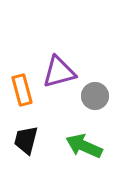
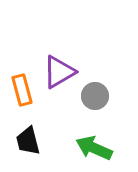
purple triangle: rotated 15 degrees counterclockwise
black trapezoid: moved 2 px right, 1 px down; rotated 28 degrees counterclockwise
green arrow: moved 10 px right, 2 px down
